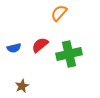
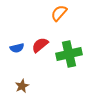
blue semicircle: moved 3 px right
